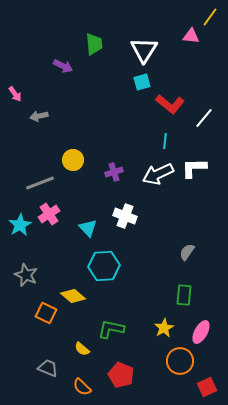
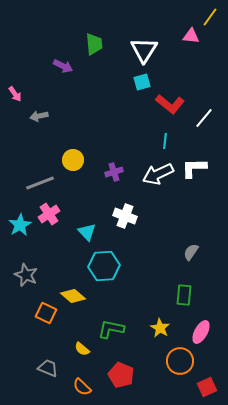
cyan triangle: moved 1 px left, 4 px down
gray semicircle: moved 4 px right
yellow star: moved 4 px left; rotated 12 degrees counterclockwise
